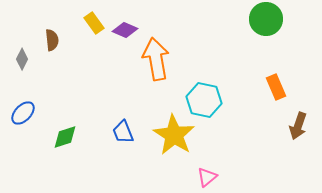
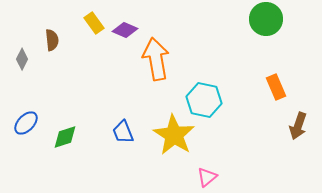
blue ellipse: moved 3 px right, 10 px down
